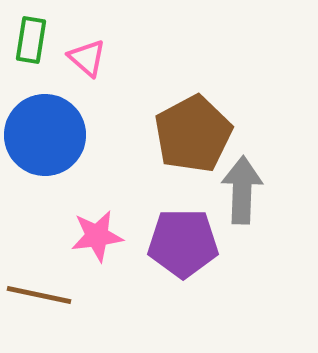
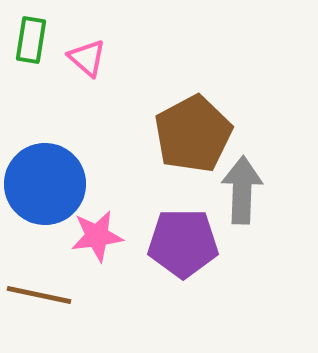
blue circle: moved 49 px down
